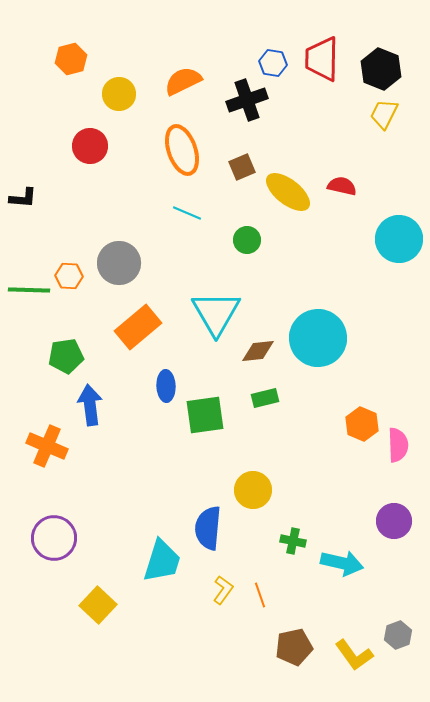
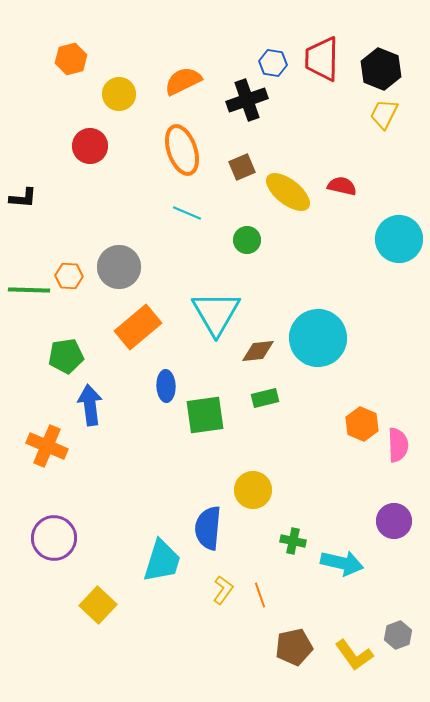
gray circle at (119, 263): moved 4 px down
